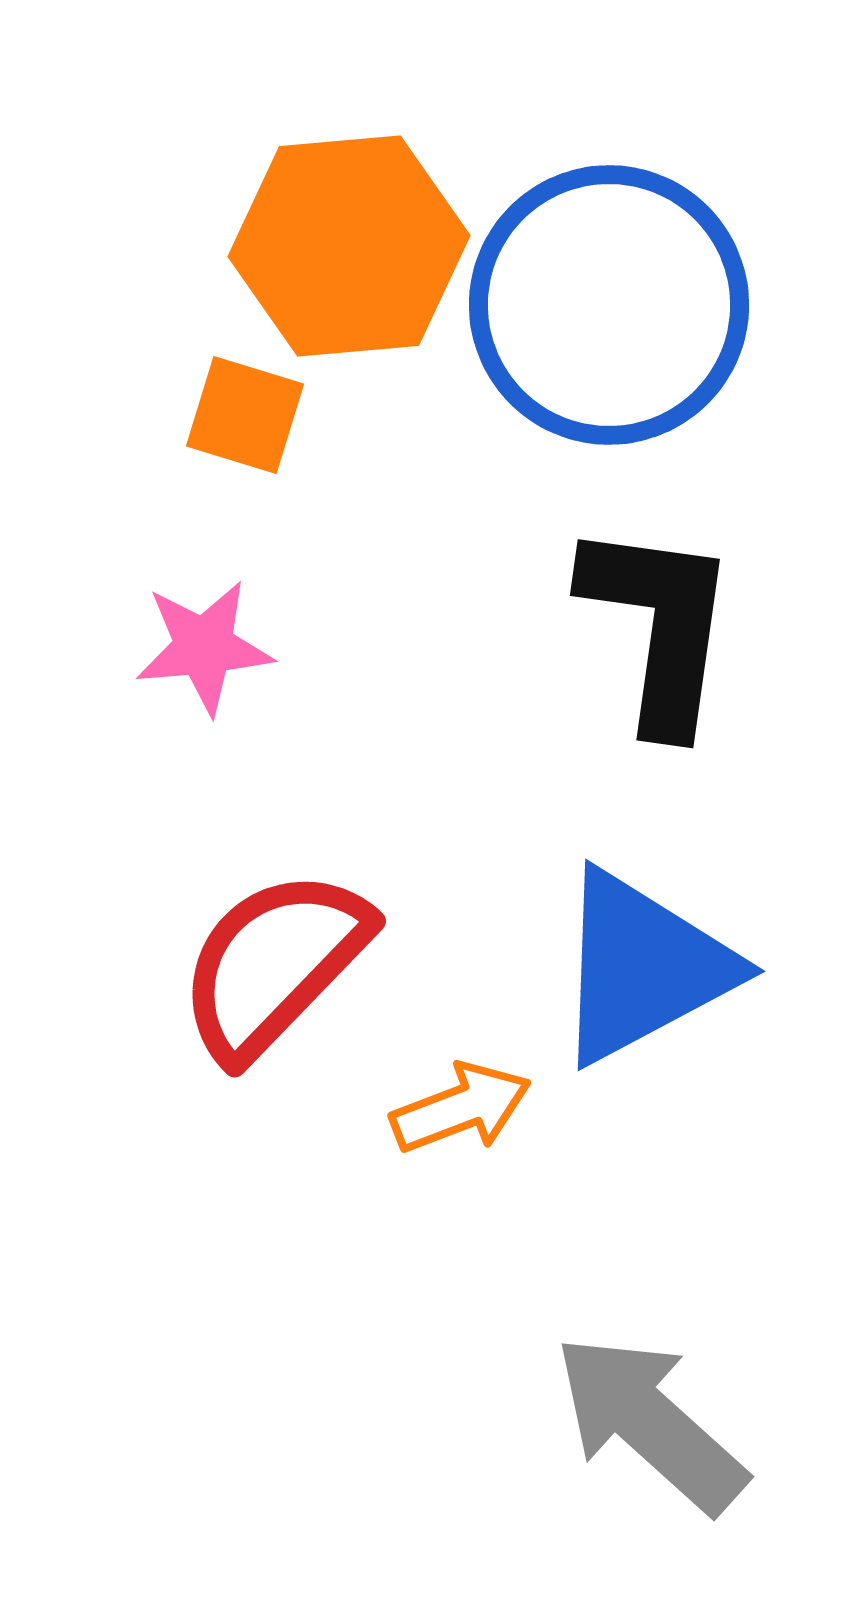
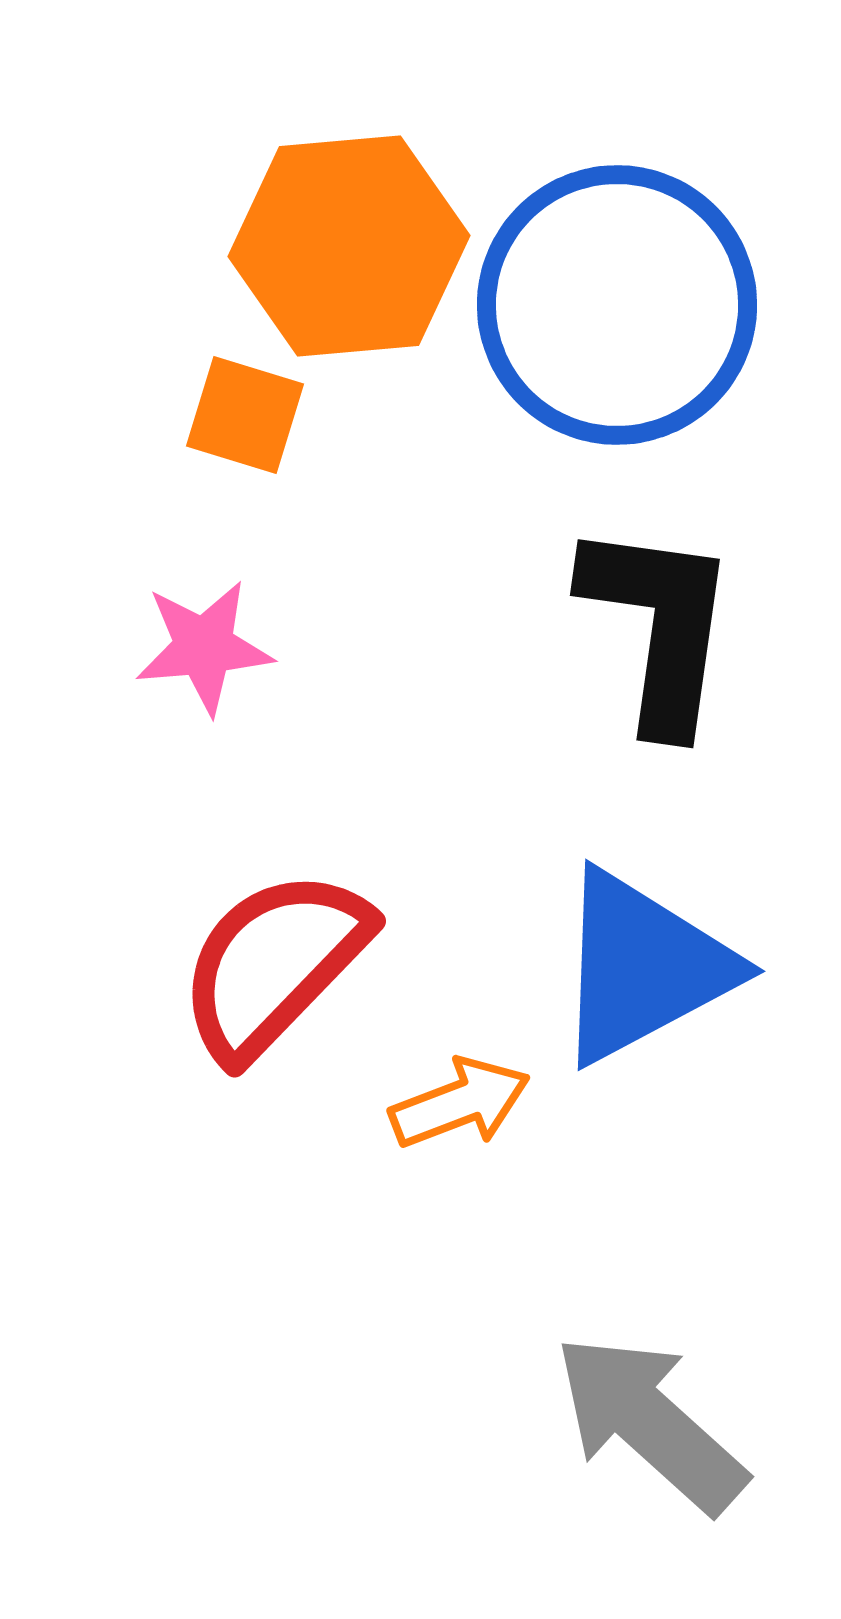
blue circle: moved 8 px right
orange arrow: moved 1 px left, 5 px up
